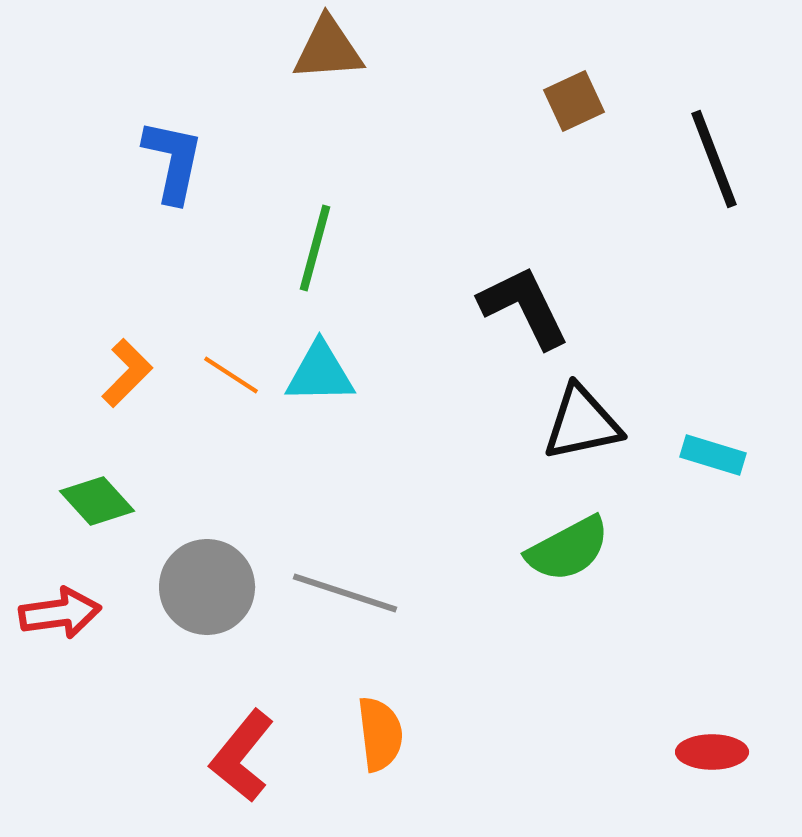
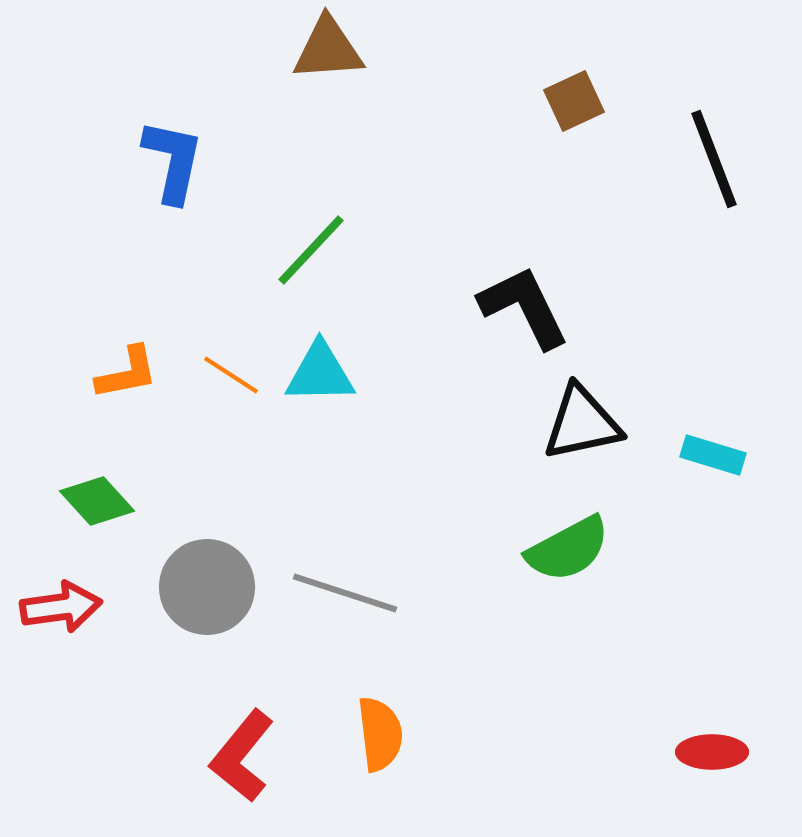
green line: moved 4 px left, 2 px down; rotated 28 degrees clockwise
orange L-shape: rotated 34 degrees clockwise
red arrow: moved 1 px right, 6 px up
